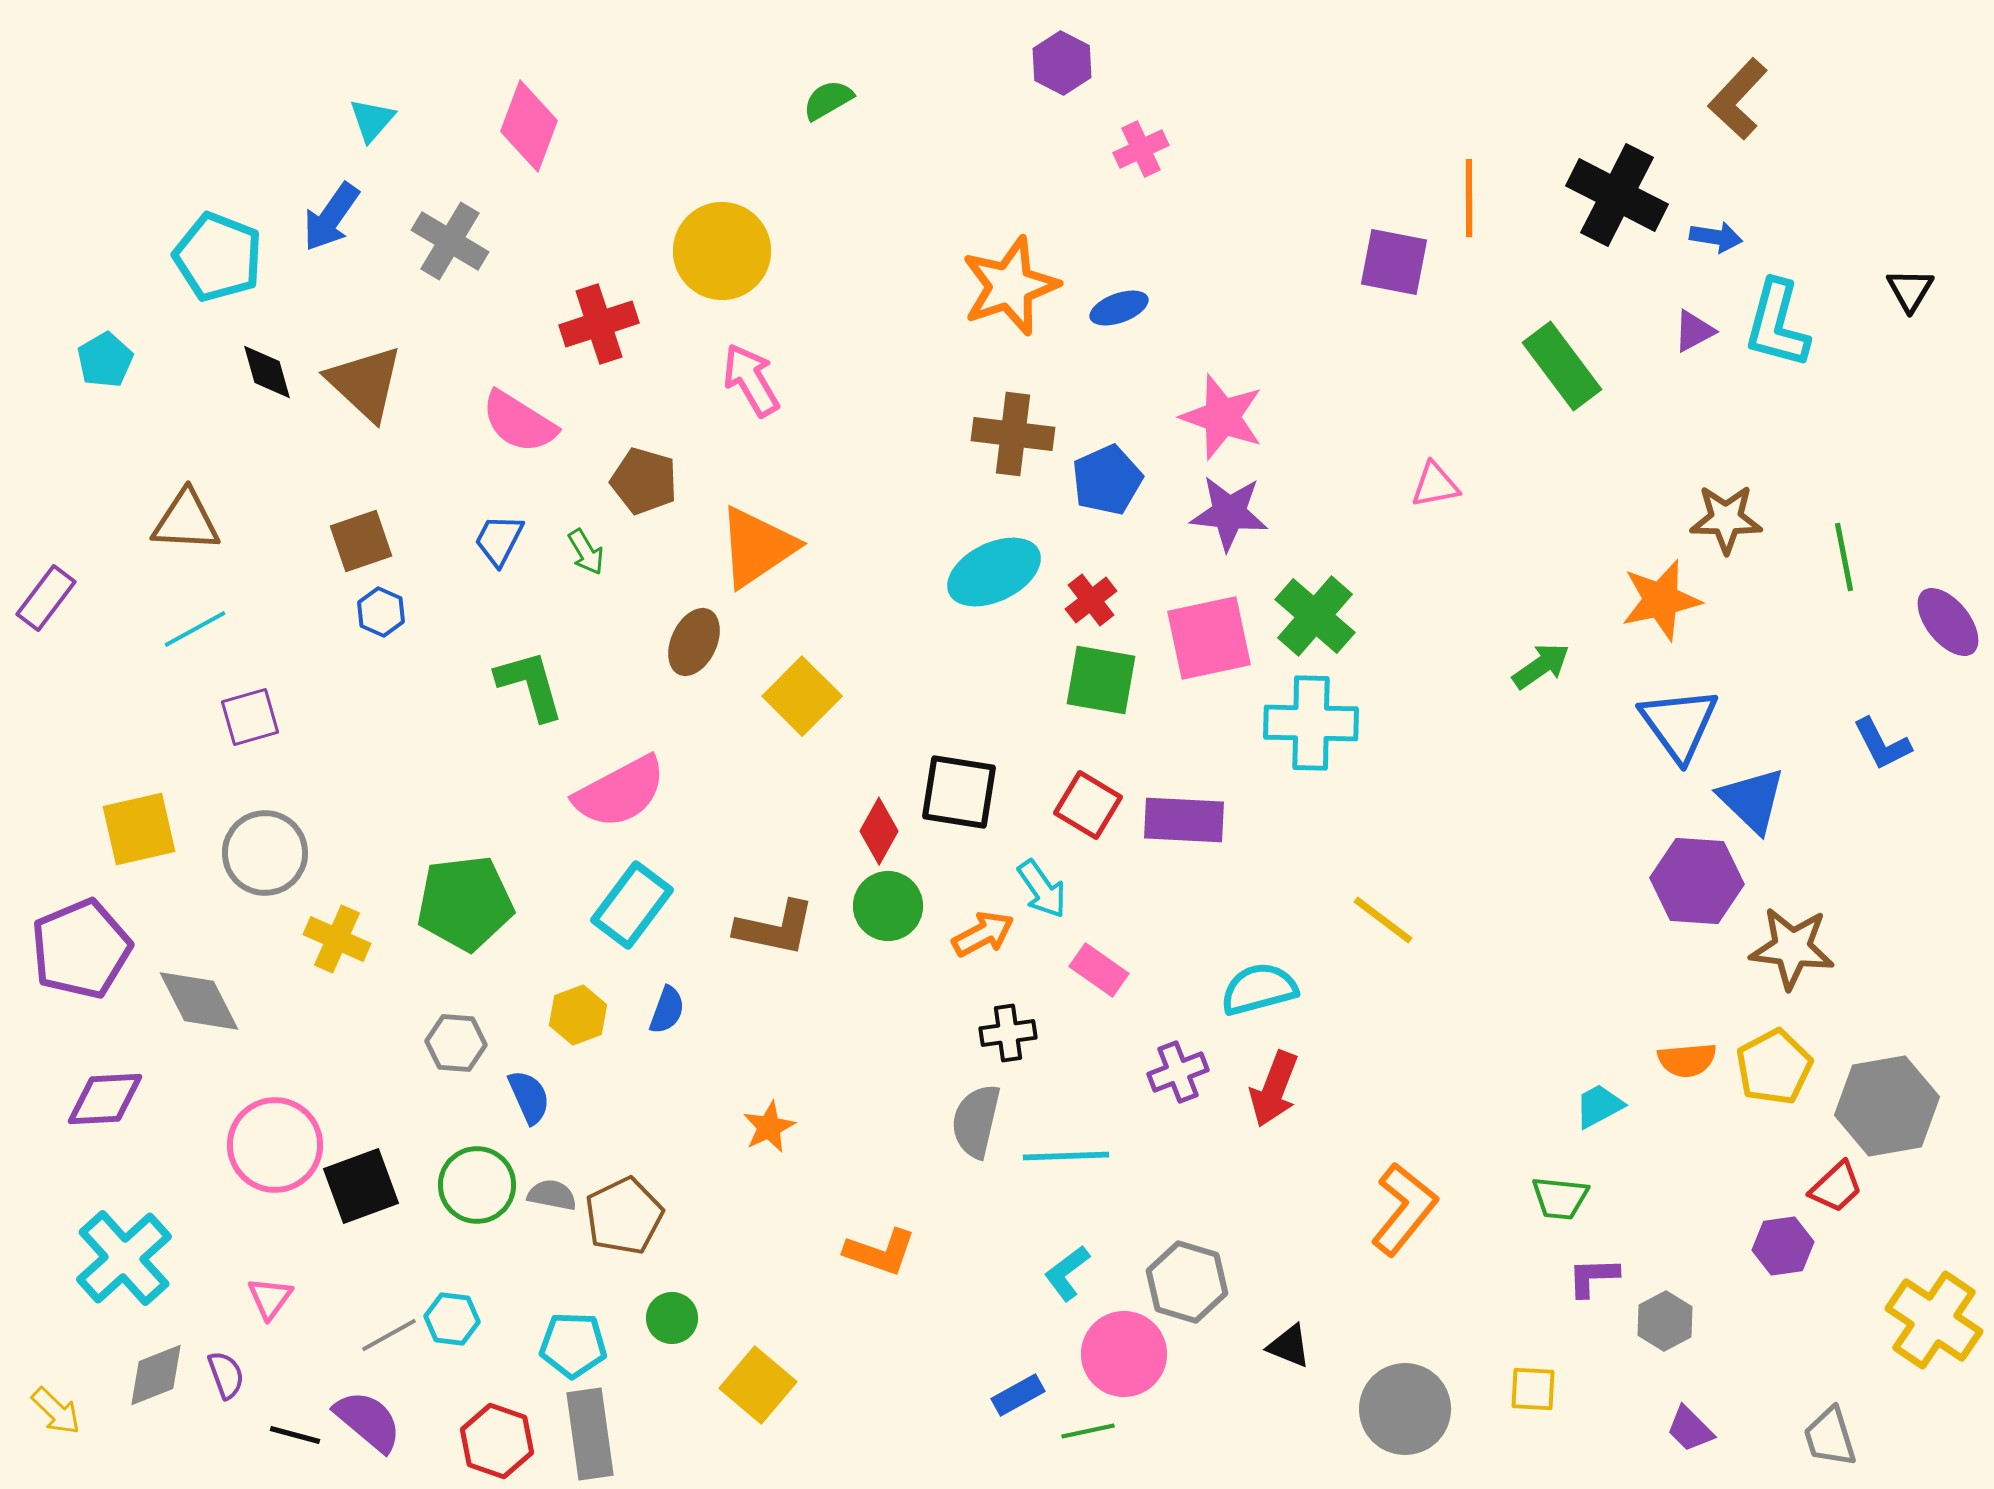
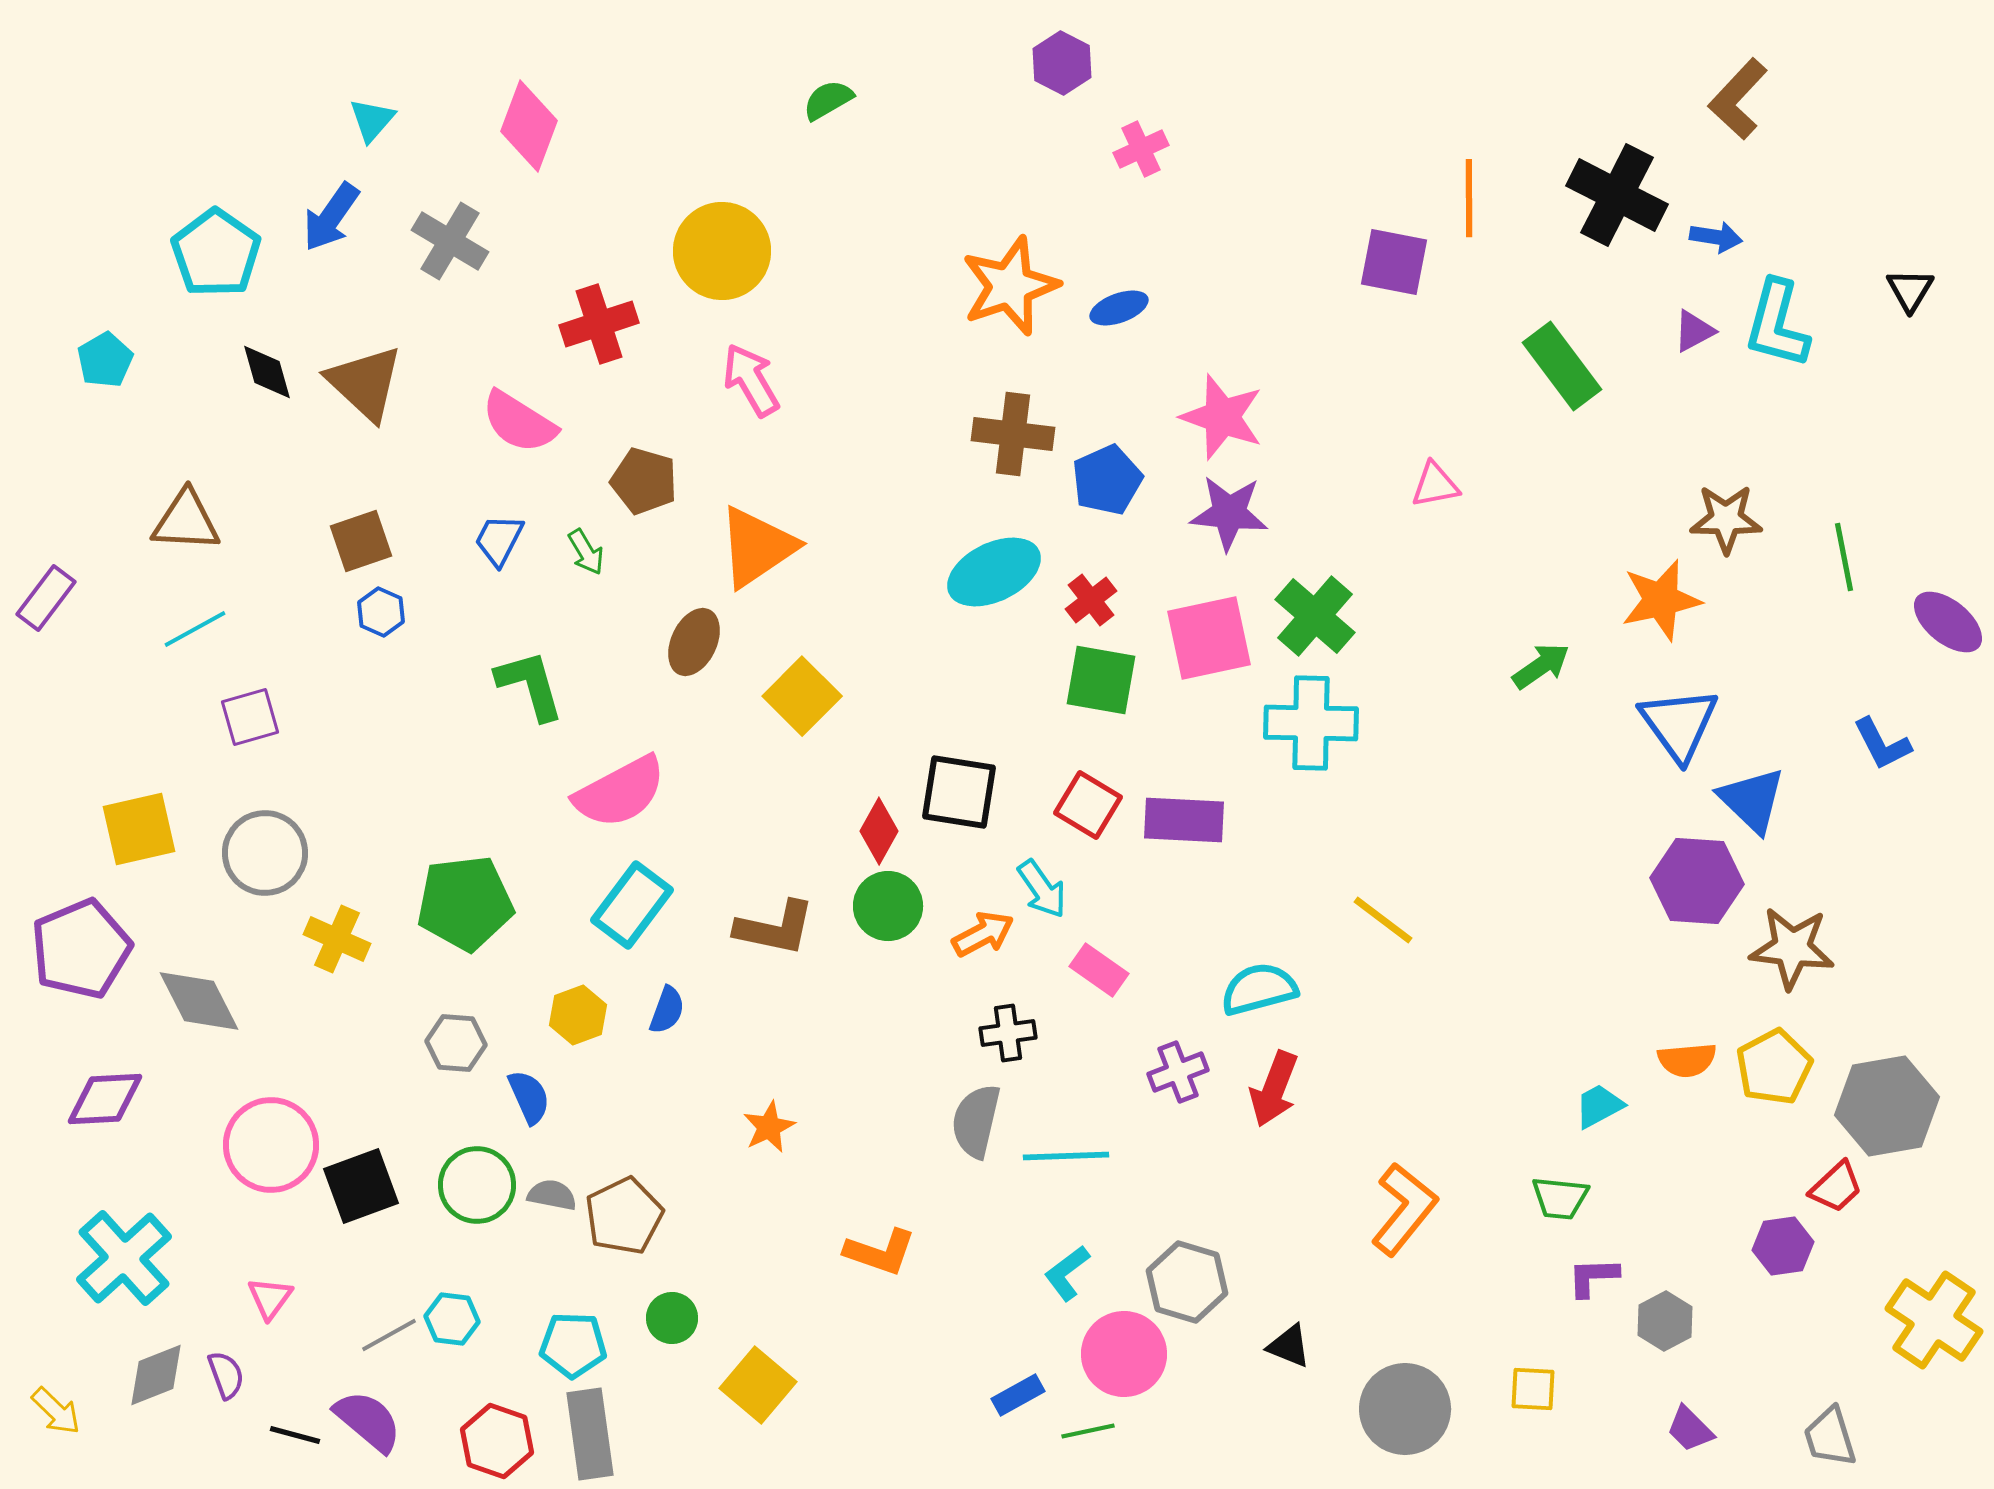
cyan pentagon at (218, 257): moved 2 px left, 4 px up; rotated 14 degrees clockwise
purple ellipse at (1948, 622): rotated 12 degrees counterclockwise
pink circle at (275, 1145): moved 4 px left
